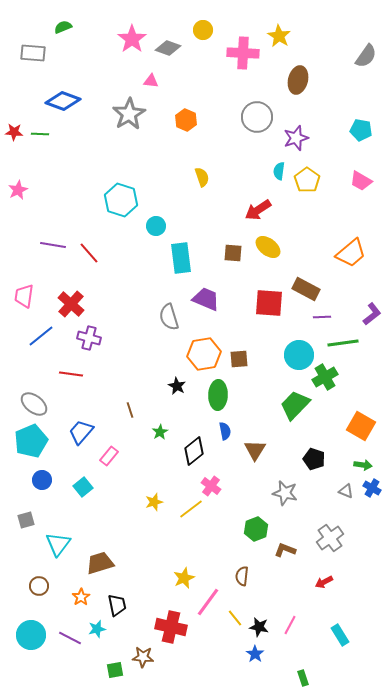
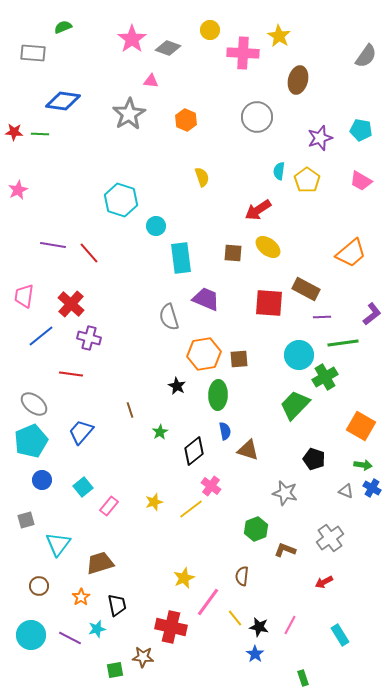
yellow circle at (203, 30): moved 7 px right
blue diamond at (63, 101): rotated 12 degrees counterclockwise
purple star at (296, 138): moved 24 px right
brown triangle at (255, 450): moved 7 px left; rotated 45 degrees counterclockwise
pink rectangle at (109, 456): moved 50 px down
